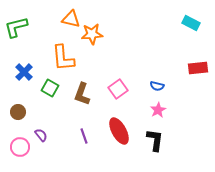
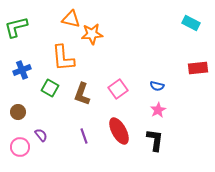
blue cross: moved 2 px left, 2 px up; rotated 24 degrees clockwise
